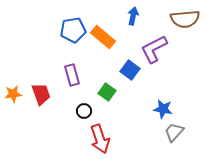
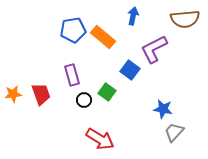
black circle: moved 11 px up
red arrow: rotated 40 degrees counterclockwise
